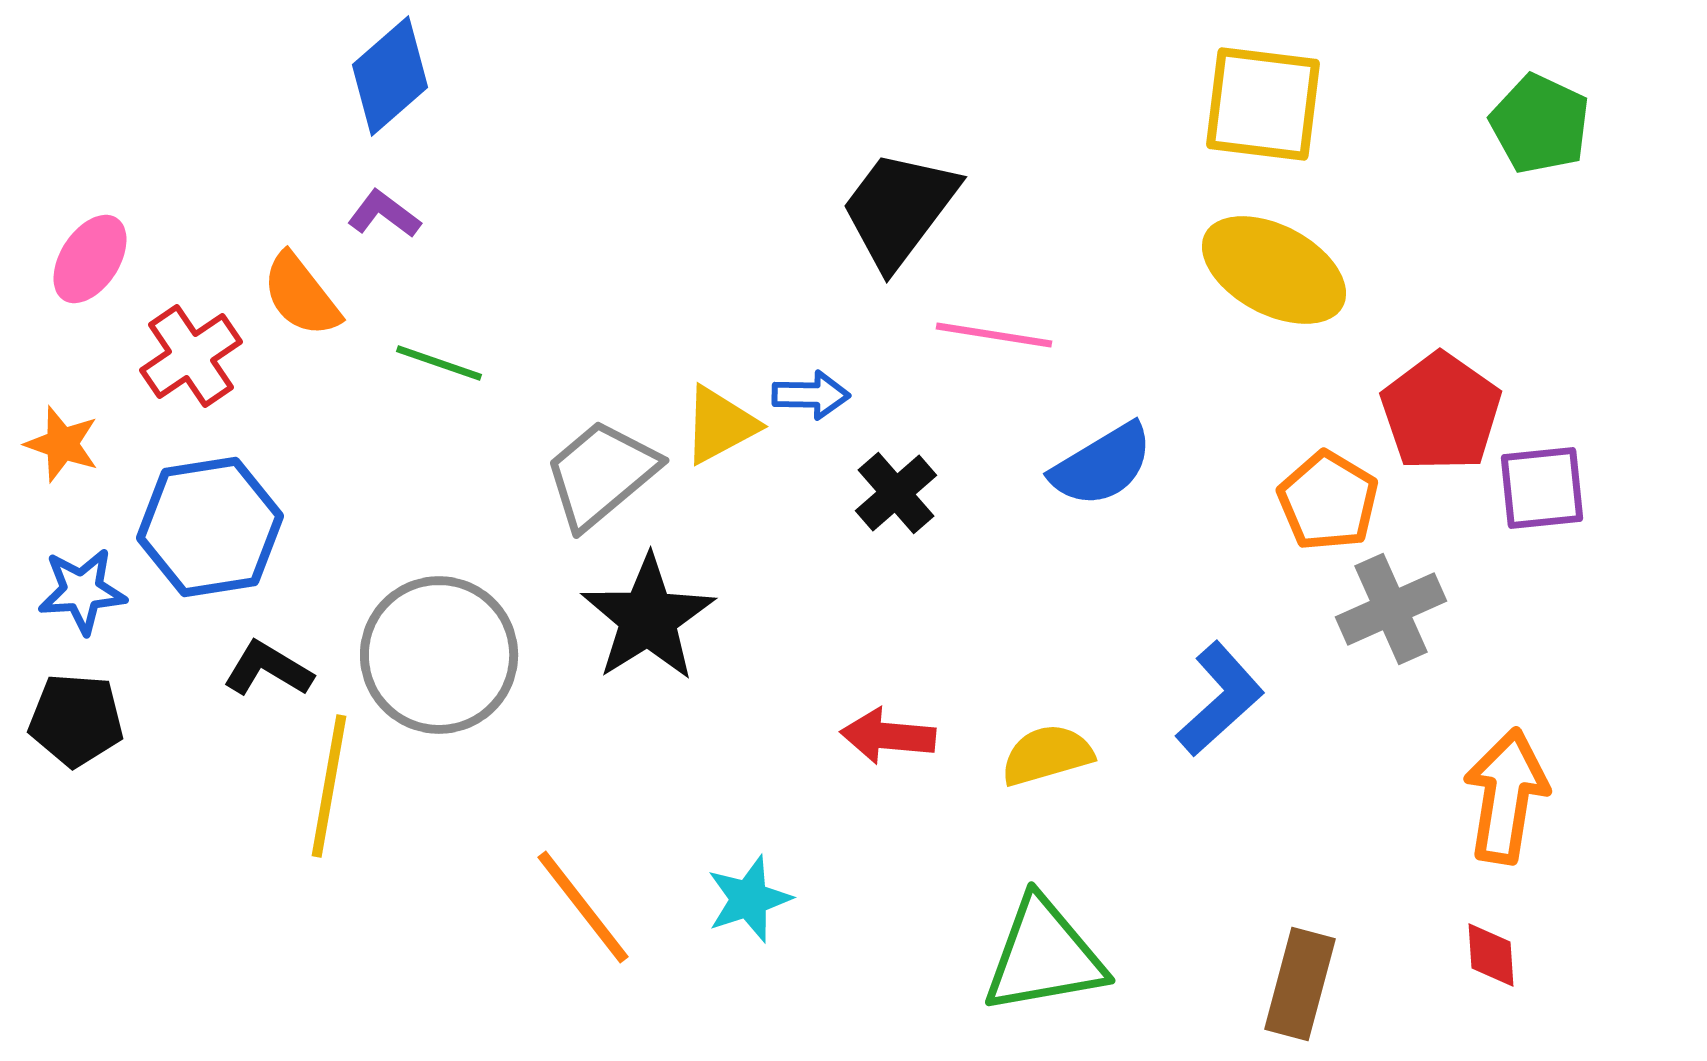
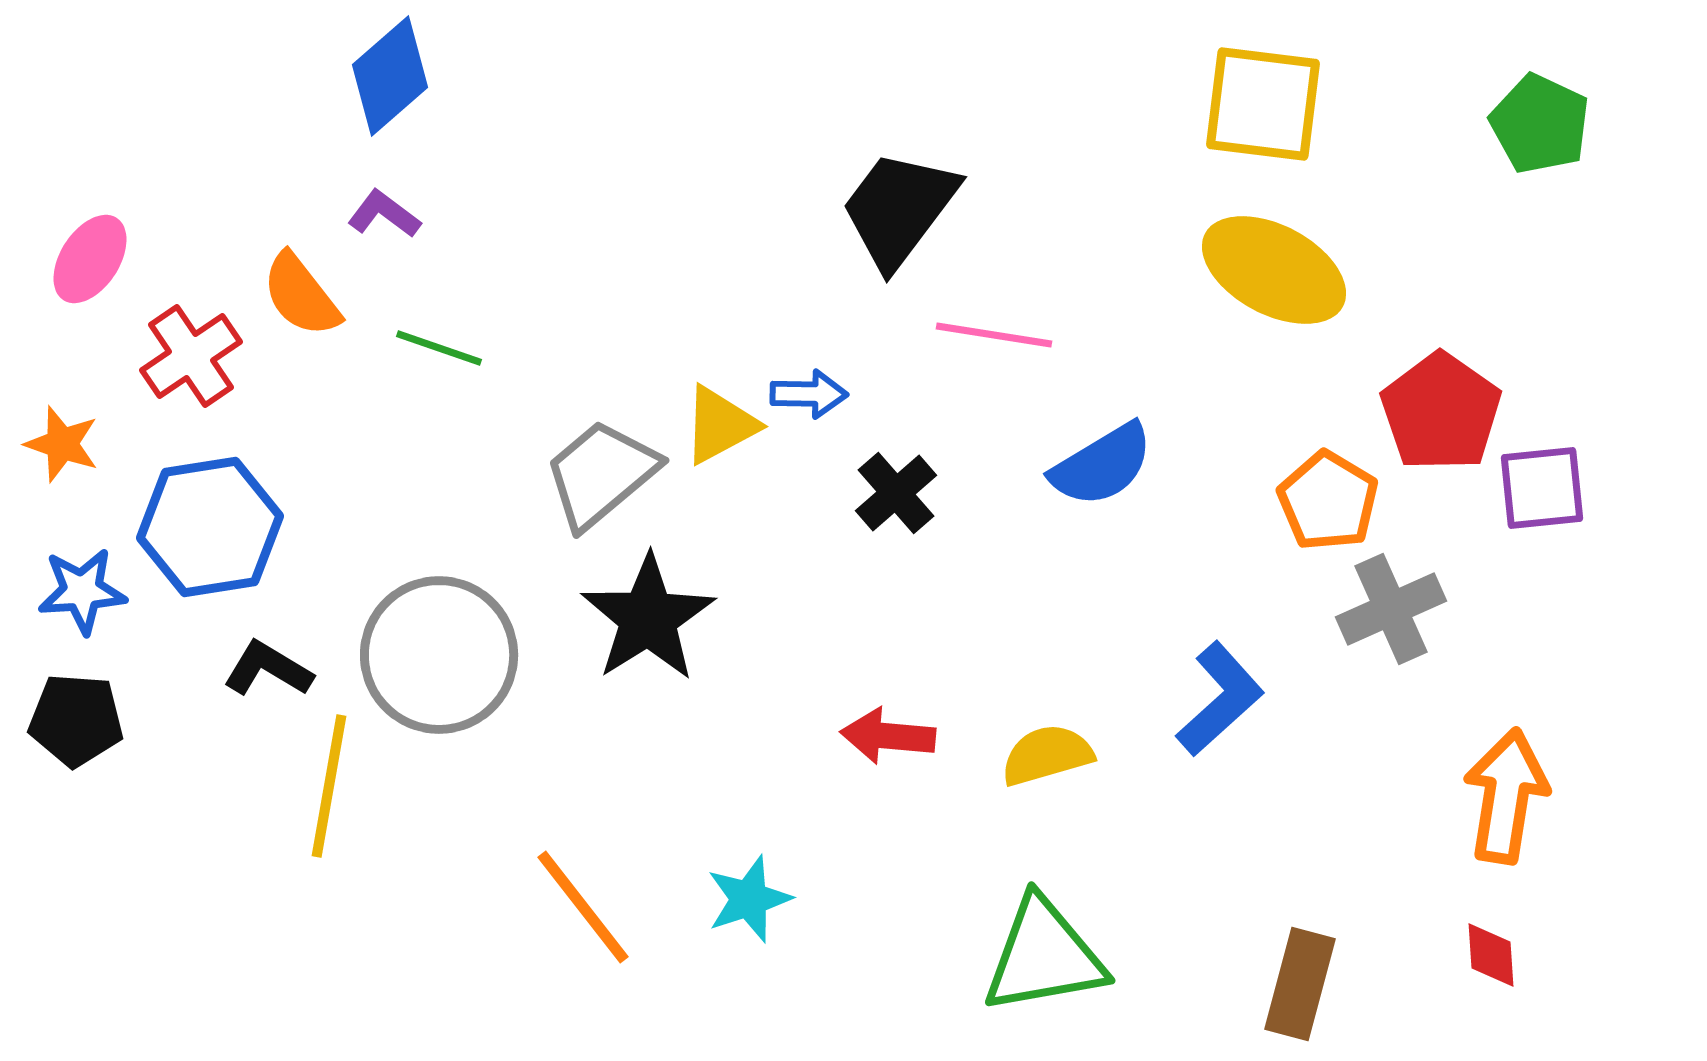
green line: moved 15 px up
blue arrow: moved 2 px left, 1 px up
